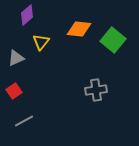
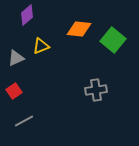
yellow triangle: moved 4 px down; rotated 30 degrees clockwise
